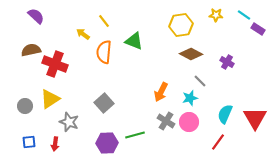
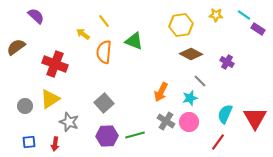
brown semicircle: moved 15 px left, 3 px up; rotated 24 degrees counterclockwise
purple hexagon: moved 7 px up
